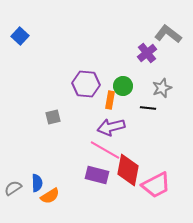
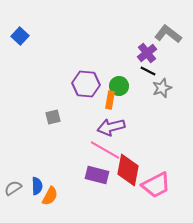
green circle: moved 4 px left
black line: moved 37 px up; rotated 21 degrees clockwise
blue semicircle: moved 3 px down
orange semicircle: rotated 30 degrees counterclockwise
